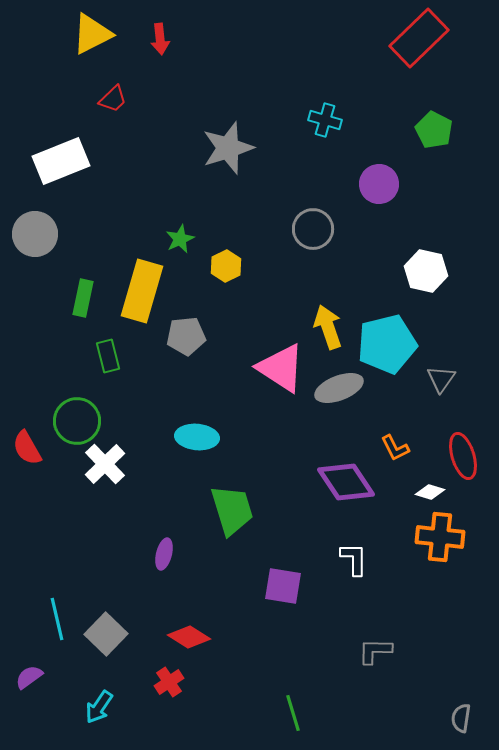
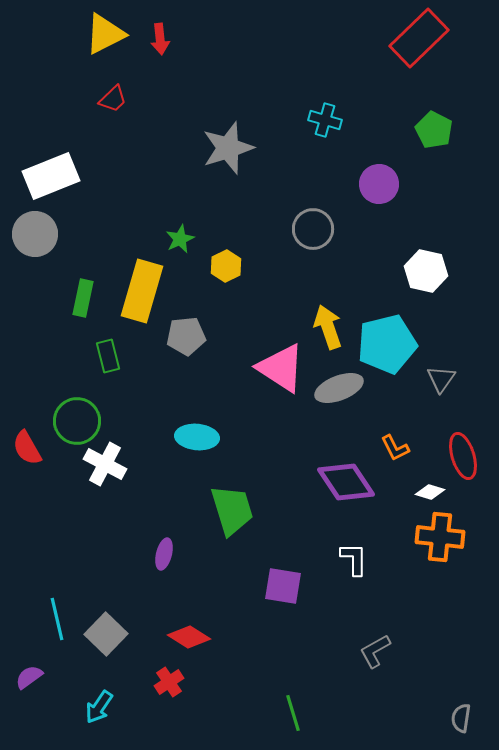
yellow triangle at (92, 34): moved 13 px right
white rectangle at (61, 161): moved 10 px left, 15 px down
white cross at (105, 464): rotated 18 degrees counterclockwise
gray L-shape at (375, 651): rotated 30 degrees counterclockwise
